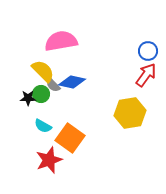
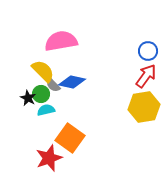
red arrow: moved 1 px down
black star: rotated 28 degrees clockwise
yellow hexagon: moved 14 px right, 6 px up
cyan semicircle: moved 3 px right, 16 px up; rotated 138 degrees clockwise
red star: moved 2 px up
